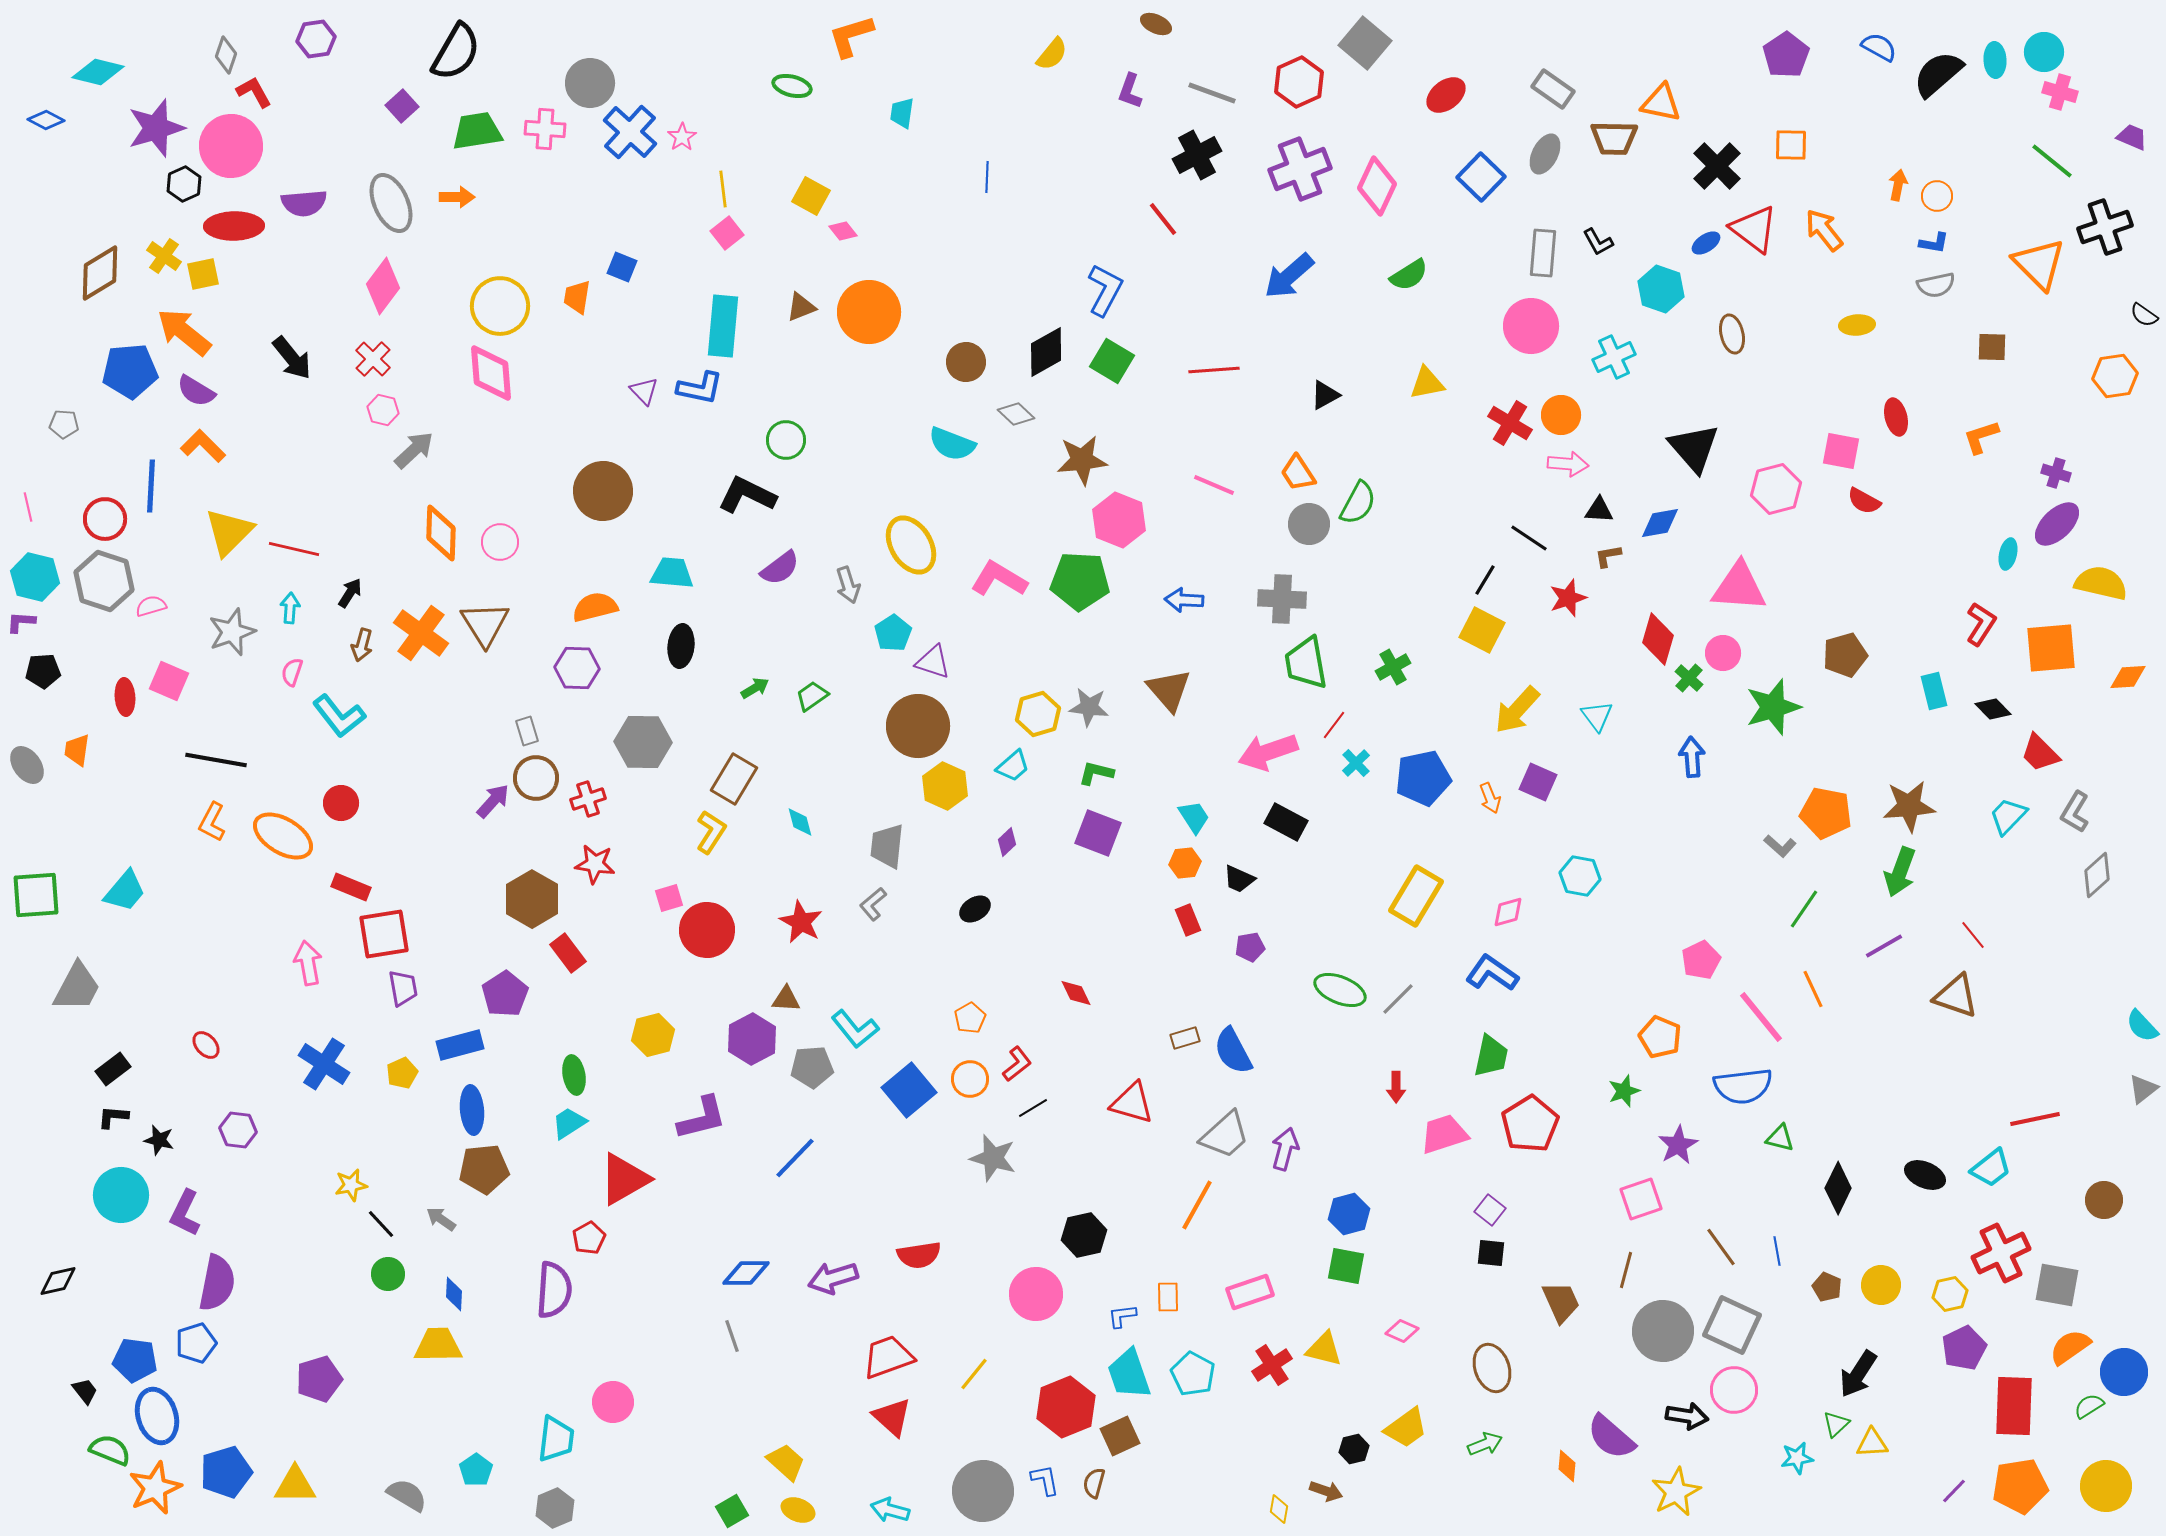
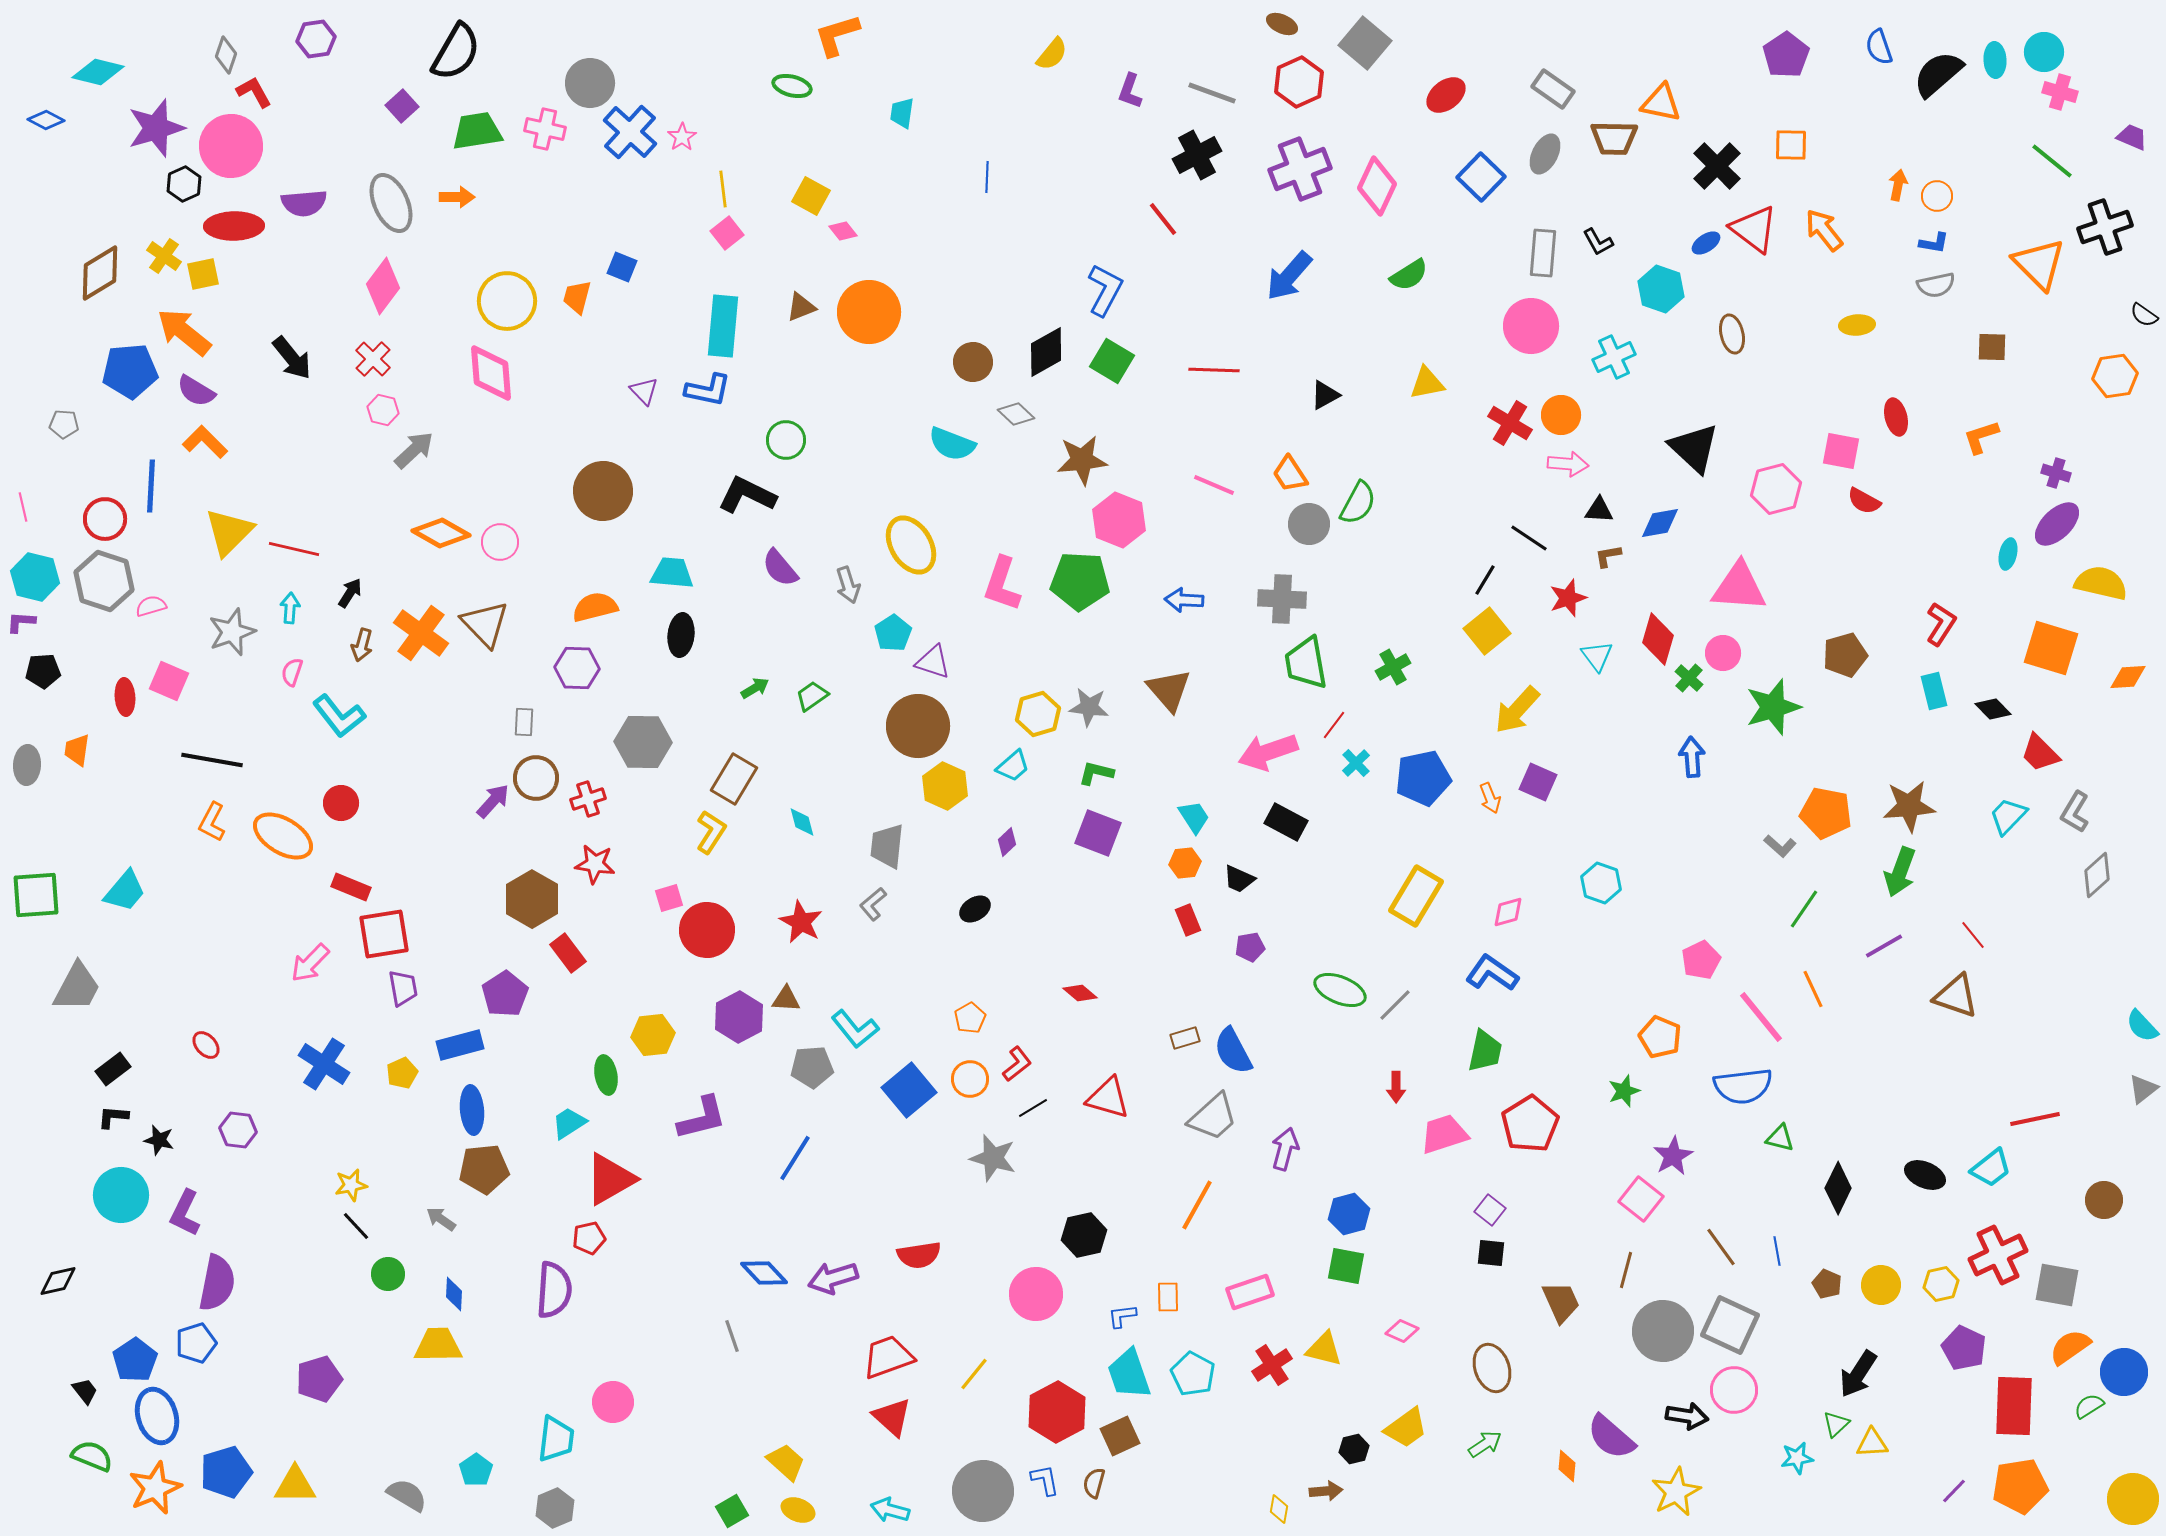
brown ellipse at (1156, 24): moved 126 px right
orange L-shape at (851, 36): moved 14 px left, 1 px up
blue semicircle at (1879, 47): rotated 138 degrees counterclockwise
pink cross at (545, 129): rotated 9 degrees clockwise
blue arrow at (1289, 276): rotated 8 degrees counterclockwise
orange trapezoid at (577, 297): rotated 6 degrees clockwise
yellow circle at (500, 306): moved 7 px right, 5 px up
brown circle at (966, 362): moved 7 px right
red line at (1214, 370): rotated 6 degrees clockwise
blue L-shape at (700, 388): moved 8 px right, 2 px down
orange L-shape at (203, 446): moved 2 px right, 4 px up
black triangle at (1694, 448): rotated 6 degrees counterclockwise
orange trapezoid at (1298, 473): moved 8 px left, 1 px down
pink line at (28, 507): moved 5 px left
orange diamond at (441, 533): rotated 62 degrees counterclockwise
purple semicircle at (780, 568): rotated 87 degrees clockwise
pink L-shape at (999, 579): moved 3 px right, 5 px down; rotated 102 degrees counterclockwise
brown triangle at (485, 624): rotated 12 degrees counterclockwise
red L-shape at (1981, 624): moved 40 px left
yellow square at (1482, 630): moved 5 px right, 1 px down; rotated 24 degrees clockwise
black ellipse at (681, 646): moved 11 px up
orange square at (2051, 648): rotated 22 degrees clockwise
cyan triangle at (1597, 716): moved 60 px up
gray rectangle at (527, 731): moved 3 px left, 9 px up; rotated 20 degrees clockwise
black line at (216, 760): moved 4 px left
gray ellipse at (27, 765): rotated 39 degrees clockwise
cyan diamond at (800, 822): moved 2 px right
cyan hexagon at (1580, 876): moved 21 px right, 7 px down; rotated 9 degrees clockwise
pink arrow at (308, 963): moved 2 px right; rotated 126 degrees counterclockwise
red diamond at (1076, 993): moved 4 px right; rotated 24 degrees counterclockwise
gray line at (1398, 999): moved 3 px left, 6 px down
yellow hexagon at (653, 1035): rotated 9 degrees clockwise
purple hexagon at (752, 1039): moved 13 px left, 22 px up
green trapezoid at (1491, 1056): moved 6 px left, 5 px up
green ellipse at (574, 1075): moved 32 px right
red triangle at (1132, 1103): moved 24 px left, 5 px up
gray trapezoid at (1225, 1135): moved 12 px left, 18 px up
purple star at (1678, 1145): moved 5 px left, 11 px down
blue line at (795, 1158): rotated 12 degrees counterclockwise
red triangle at (624, 1179): moved 14 px left
pink square at (1641, 1199): rotated 33 degrees counterclockwise
black line at (381, 1224): moved 25 px left, 2 px down
red pentagon at (589, 1238): rotated 16 degrees clockwise
red cross at (2001, 1253): moved 3 px left, 2 px down
blue diamond at (746, 1273): moved 18 px right; rotated 48 degrees clockwise
brown pentagon at (1827, 1287): moved 3 px up
yellow hexagon at (1950, 1294): moved 9 px left, 10 px up
gray square at (1732, 1325): moved 2 px left
purple pentagon at (1964, 1348): rotated 21 degrees counterclockwise
blue pentagon at (135, 1360): rotated 30 degrees clockwise
red hexagon at (1066, 1407): moved 9 px left, 5 px down; rotated 6 degrees counterclockwise
green arrow at (1485, 1444): rotated 12 degrees counterclockwise
green semicircle at (110, 1450): moved 18 px left, 6 px down
yellow circle at (2106, 1486): moved 27 px right, 13 px down
brown arrow at (1326, 1491): rotated 24 degrees counterclockwise
